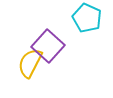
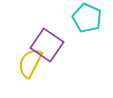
purple square: moved 1 px left, 1 px up; rotated 8 degrees counterclockwise
